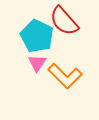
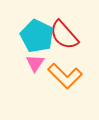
red semicircle: moved 14 px down
pink triangle: moved 2 px left
